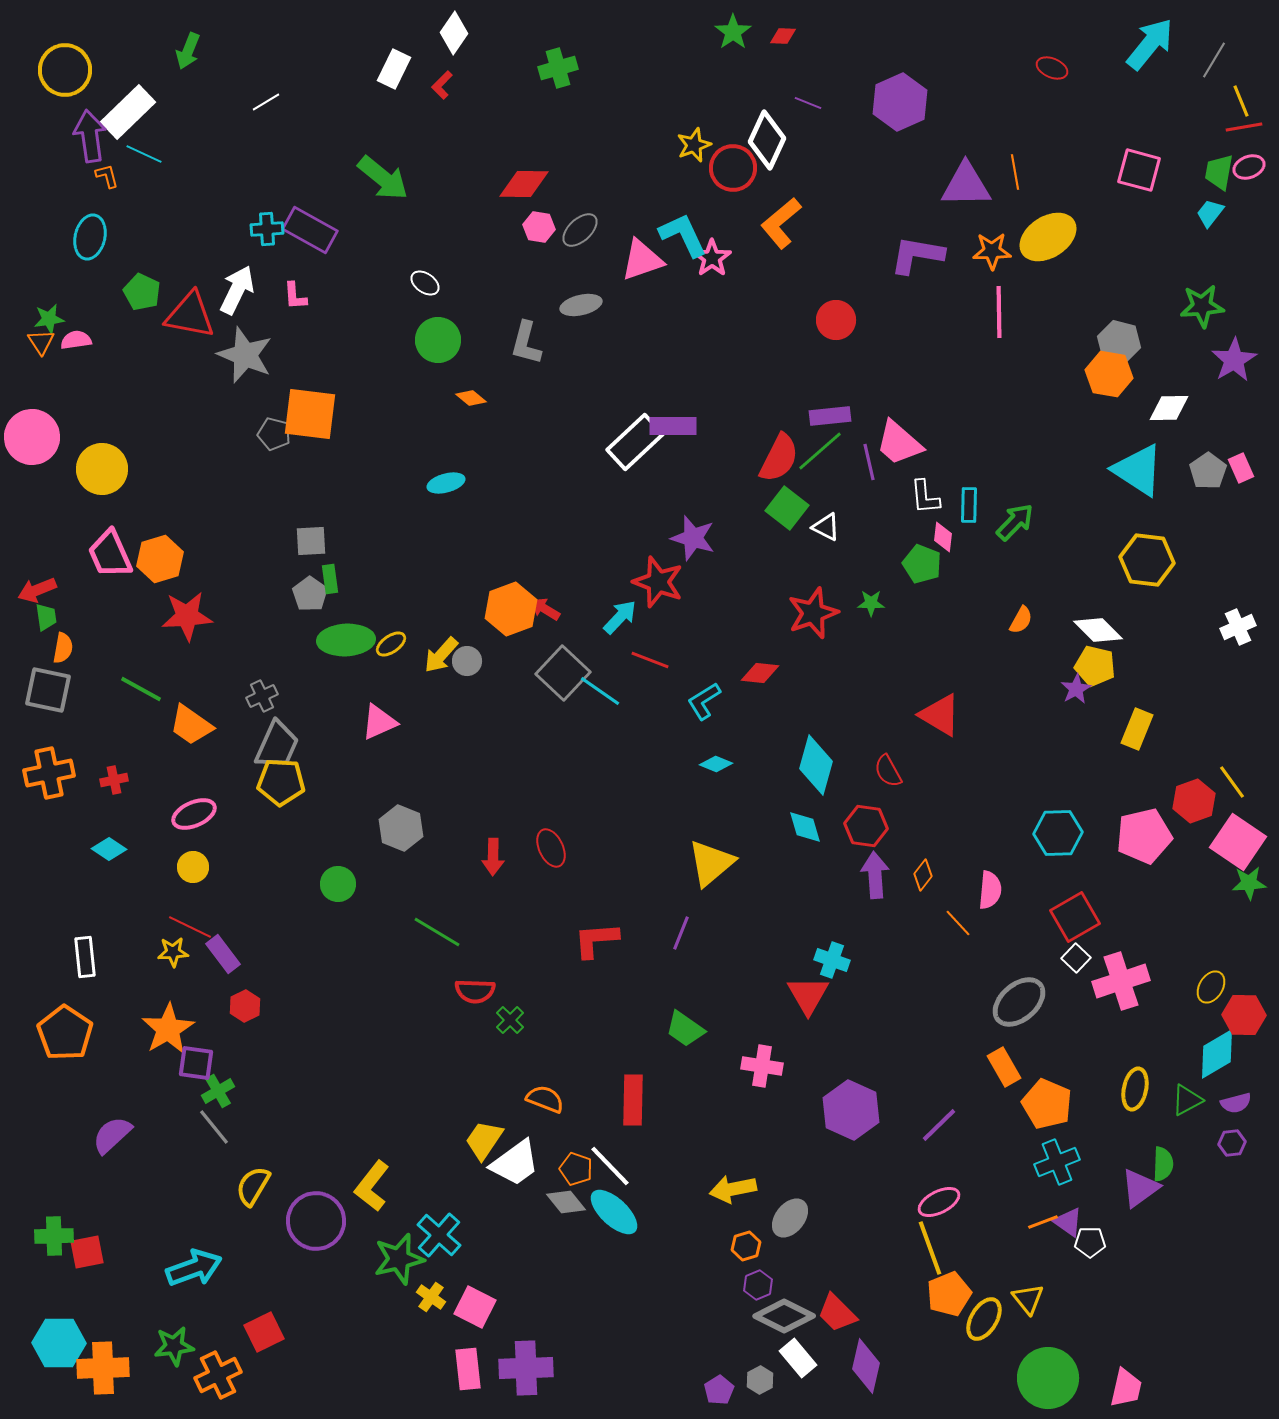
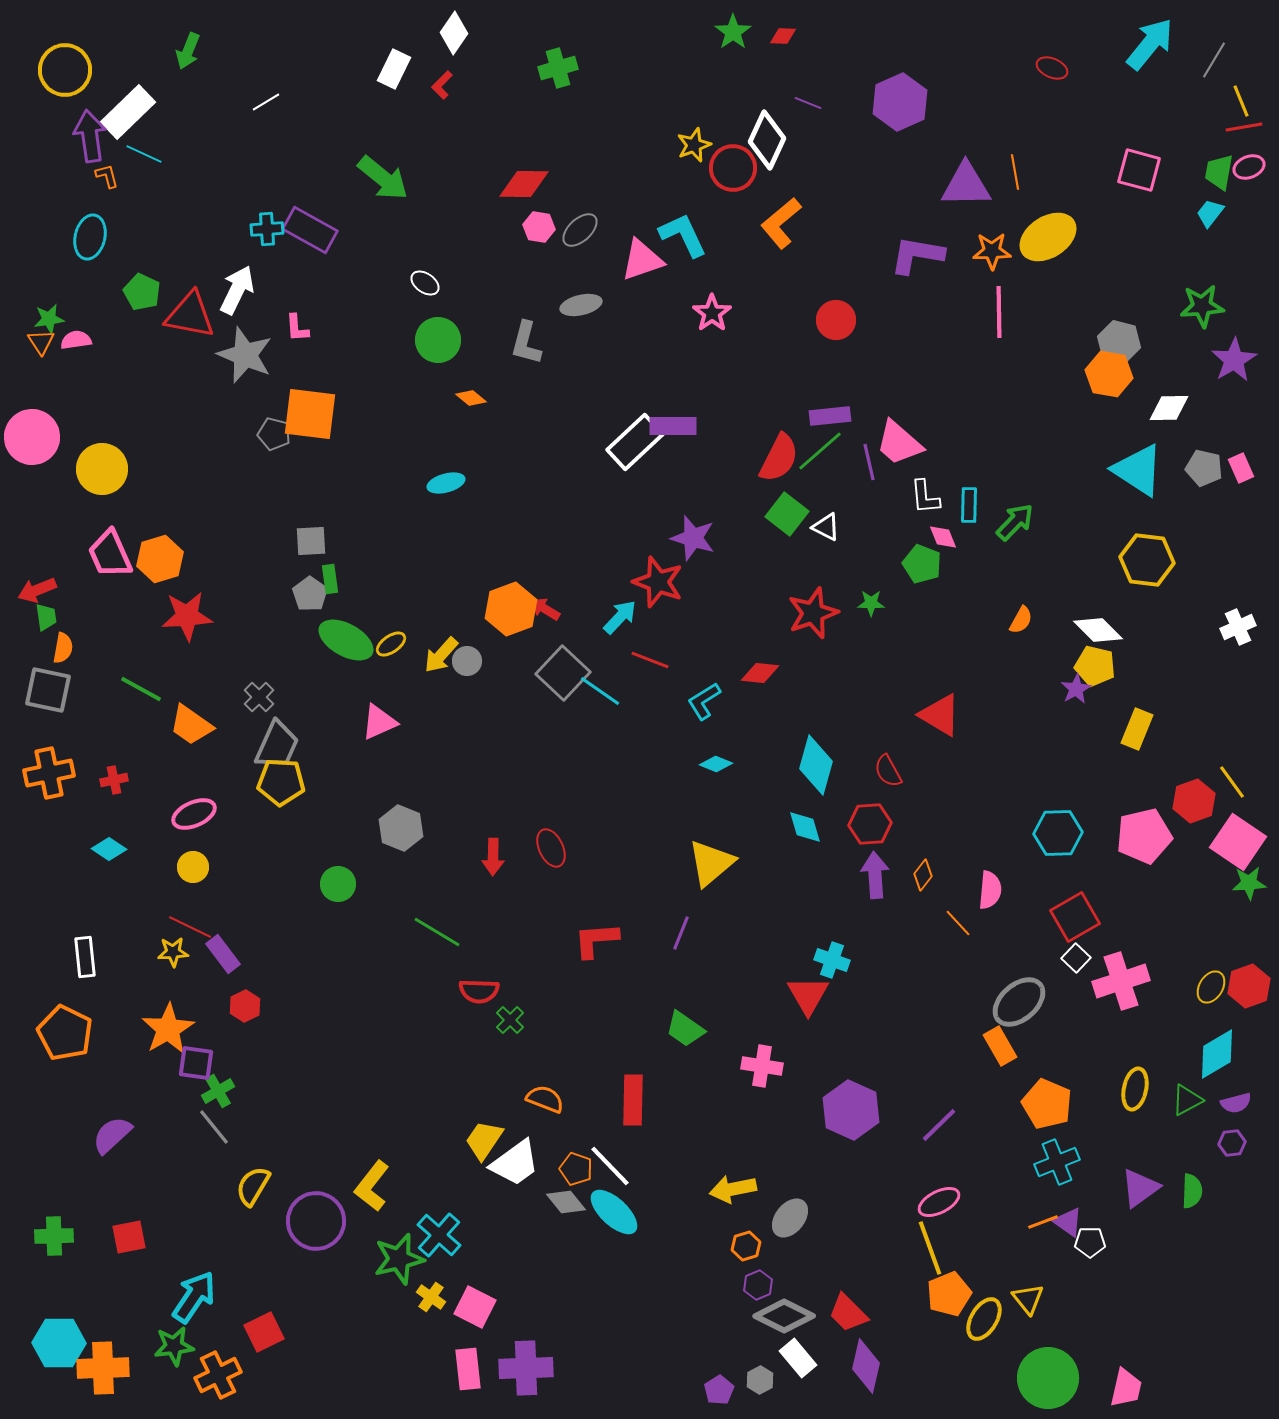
pink star at (712, 258): moved 55 px down
pink L-shape at (295, 296): moved 2 px right, 32 px down
gray pentagon at (1208, 471): moved 4 px left, 3 px up; rotated 24 degrees counterclockwise
green square at (787, 508): moved 6 px down
pink diamond at (943, 537): rotated 28 degrees counterclockwise
green ellipse at (346, 640): rotated 32 degrees clockwise
gray cross at (262, 696): moved 3 px left, 1 px down; rotated 20 degrees counterclockwise
red hexagon at (866, 826): moved 4 px right, 2 px up; rotated 12 degrees counterclockwise
red semicircle at (475, 991): moved 4 px right
red hexagon at (1244, 1015): moved 5 px right, 29 px up; rotated 21 degrees counterclockwise
orange pentagon at (65, 1033): rotated 8 degrees counterclockwise
orange rectangle at (1004, 1067): moved 4 px left, 21 px up
green semicircle at (1163, 1164): moved 29 px right, 27 px down
red square at (87, 1252): moved 42 px right, 15 px up
cyan arrow at (194, 1268): moved 29 px down; rotated 36 degrees counterclockwise
red trapezoid at (837, 1313): moved 11 px right
